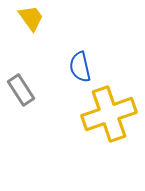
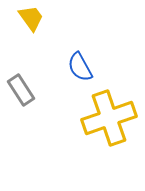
blue semicircle: rotated 16 degrees counterclockwise
yellow cross: moved 4 px down
